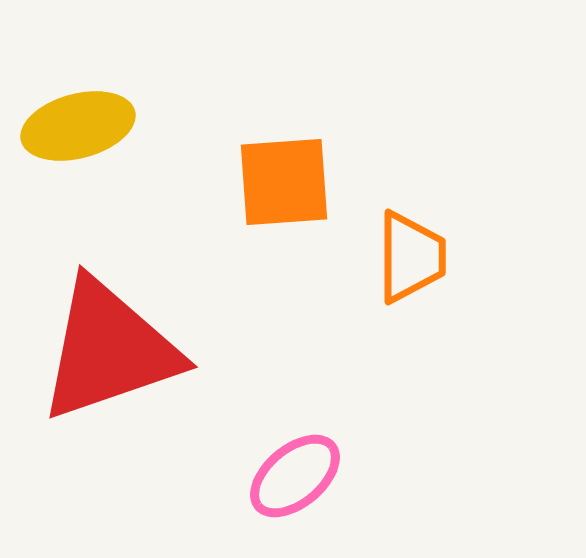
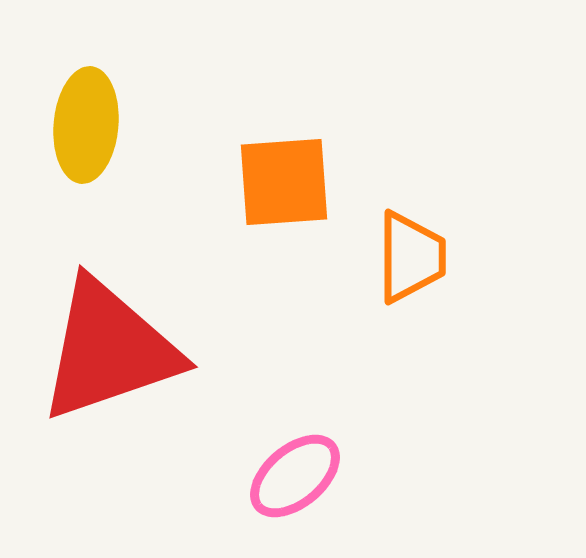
yellow ellipse: moved 8 px right, 1 px up; rotated 70 degrees counterclockwise
